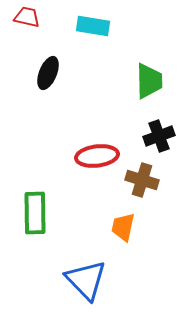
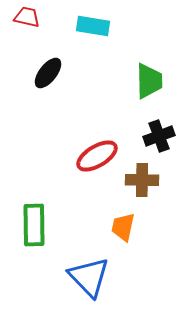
black ellipse: rotated 16 degrees clockwise
red ellipse: rotated 24 degrees counterclockwise
brown cross: rotated 16 degrees counterclockwise
green rectangle: moved 1 px left, 12 px down
blue triangle: moved 3 px right, 3 px up
